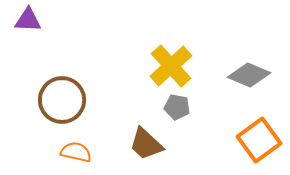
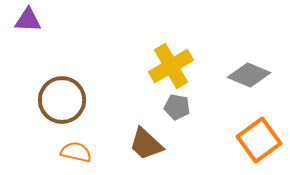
yellow cross: rotated 12 degrees clockwise
